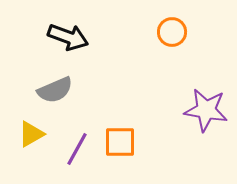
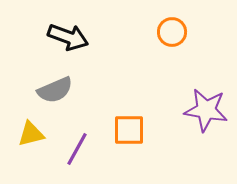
yellow triangle: rotated 16 degrees clockwise
orange square: moved 9 px right, 12 px up
